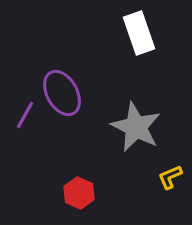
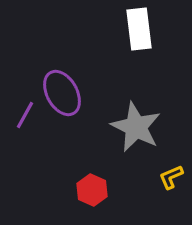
white rectangle: moved 4 px up; rotated 12 degrees clockwise
yellow L-shape: moved 1 px right
red hexagon: moved 13 px right, 3 px up
